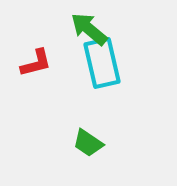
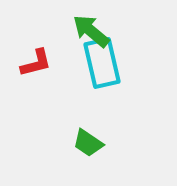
green arrow: moved 2 px right, 2 px down
